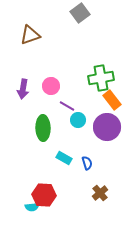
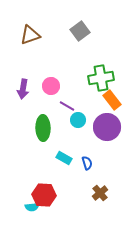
gray square: moved 18 px down
